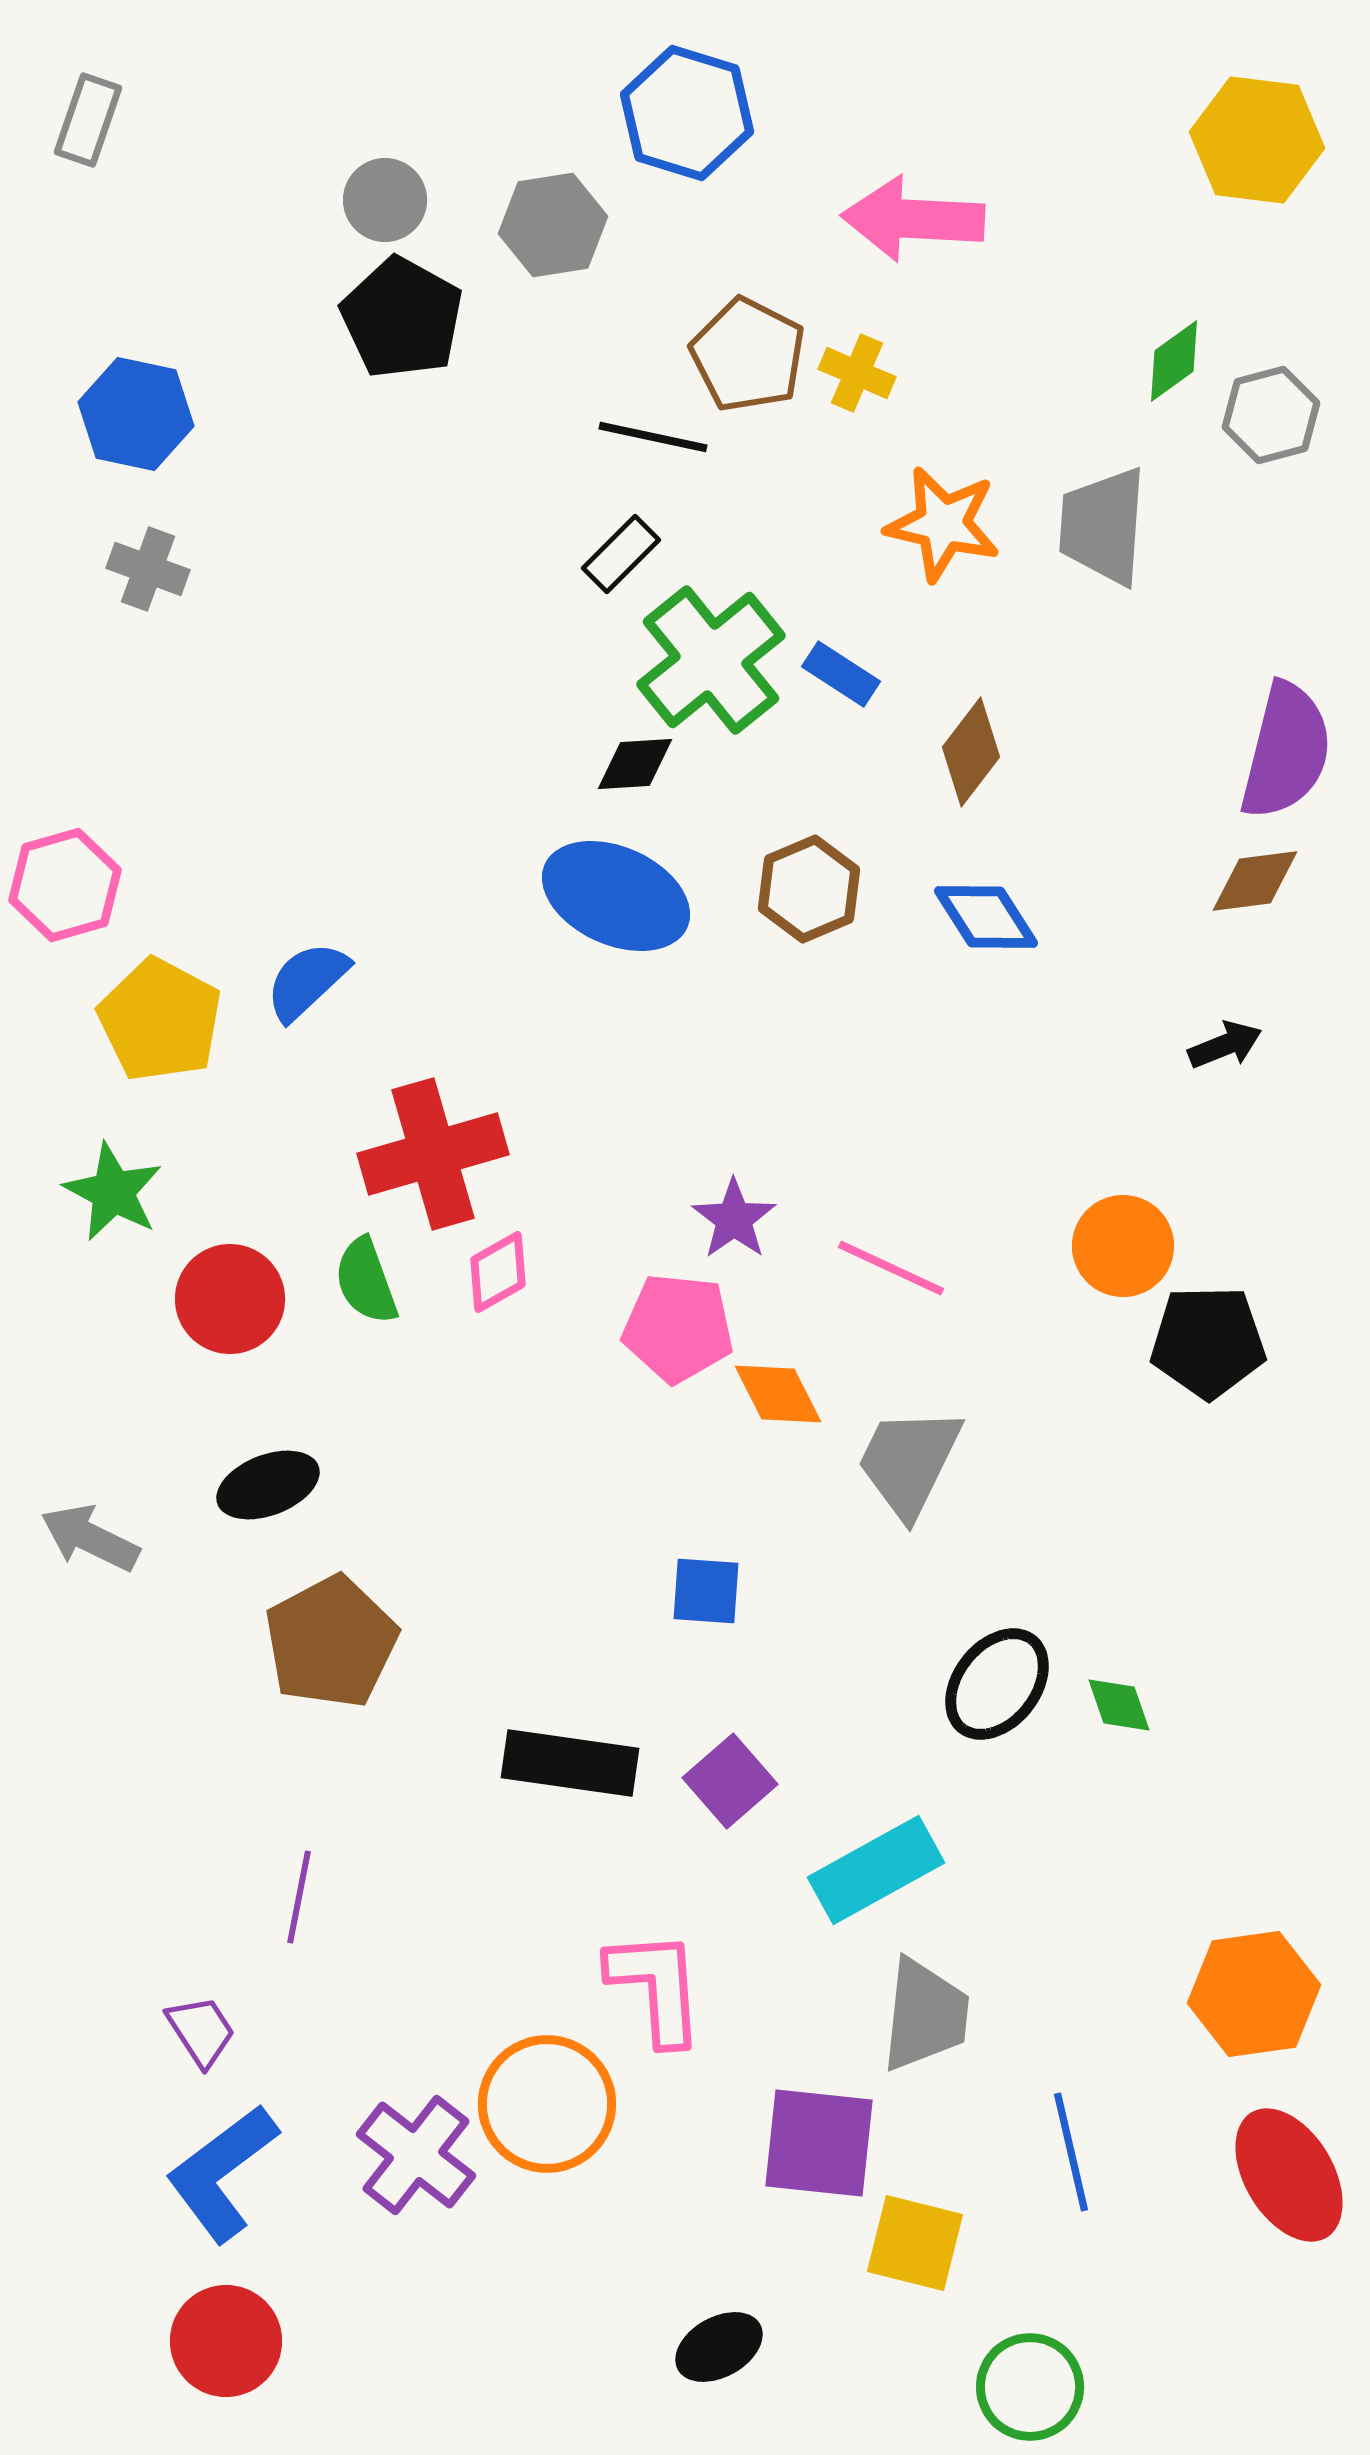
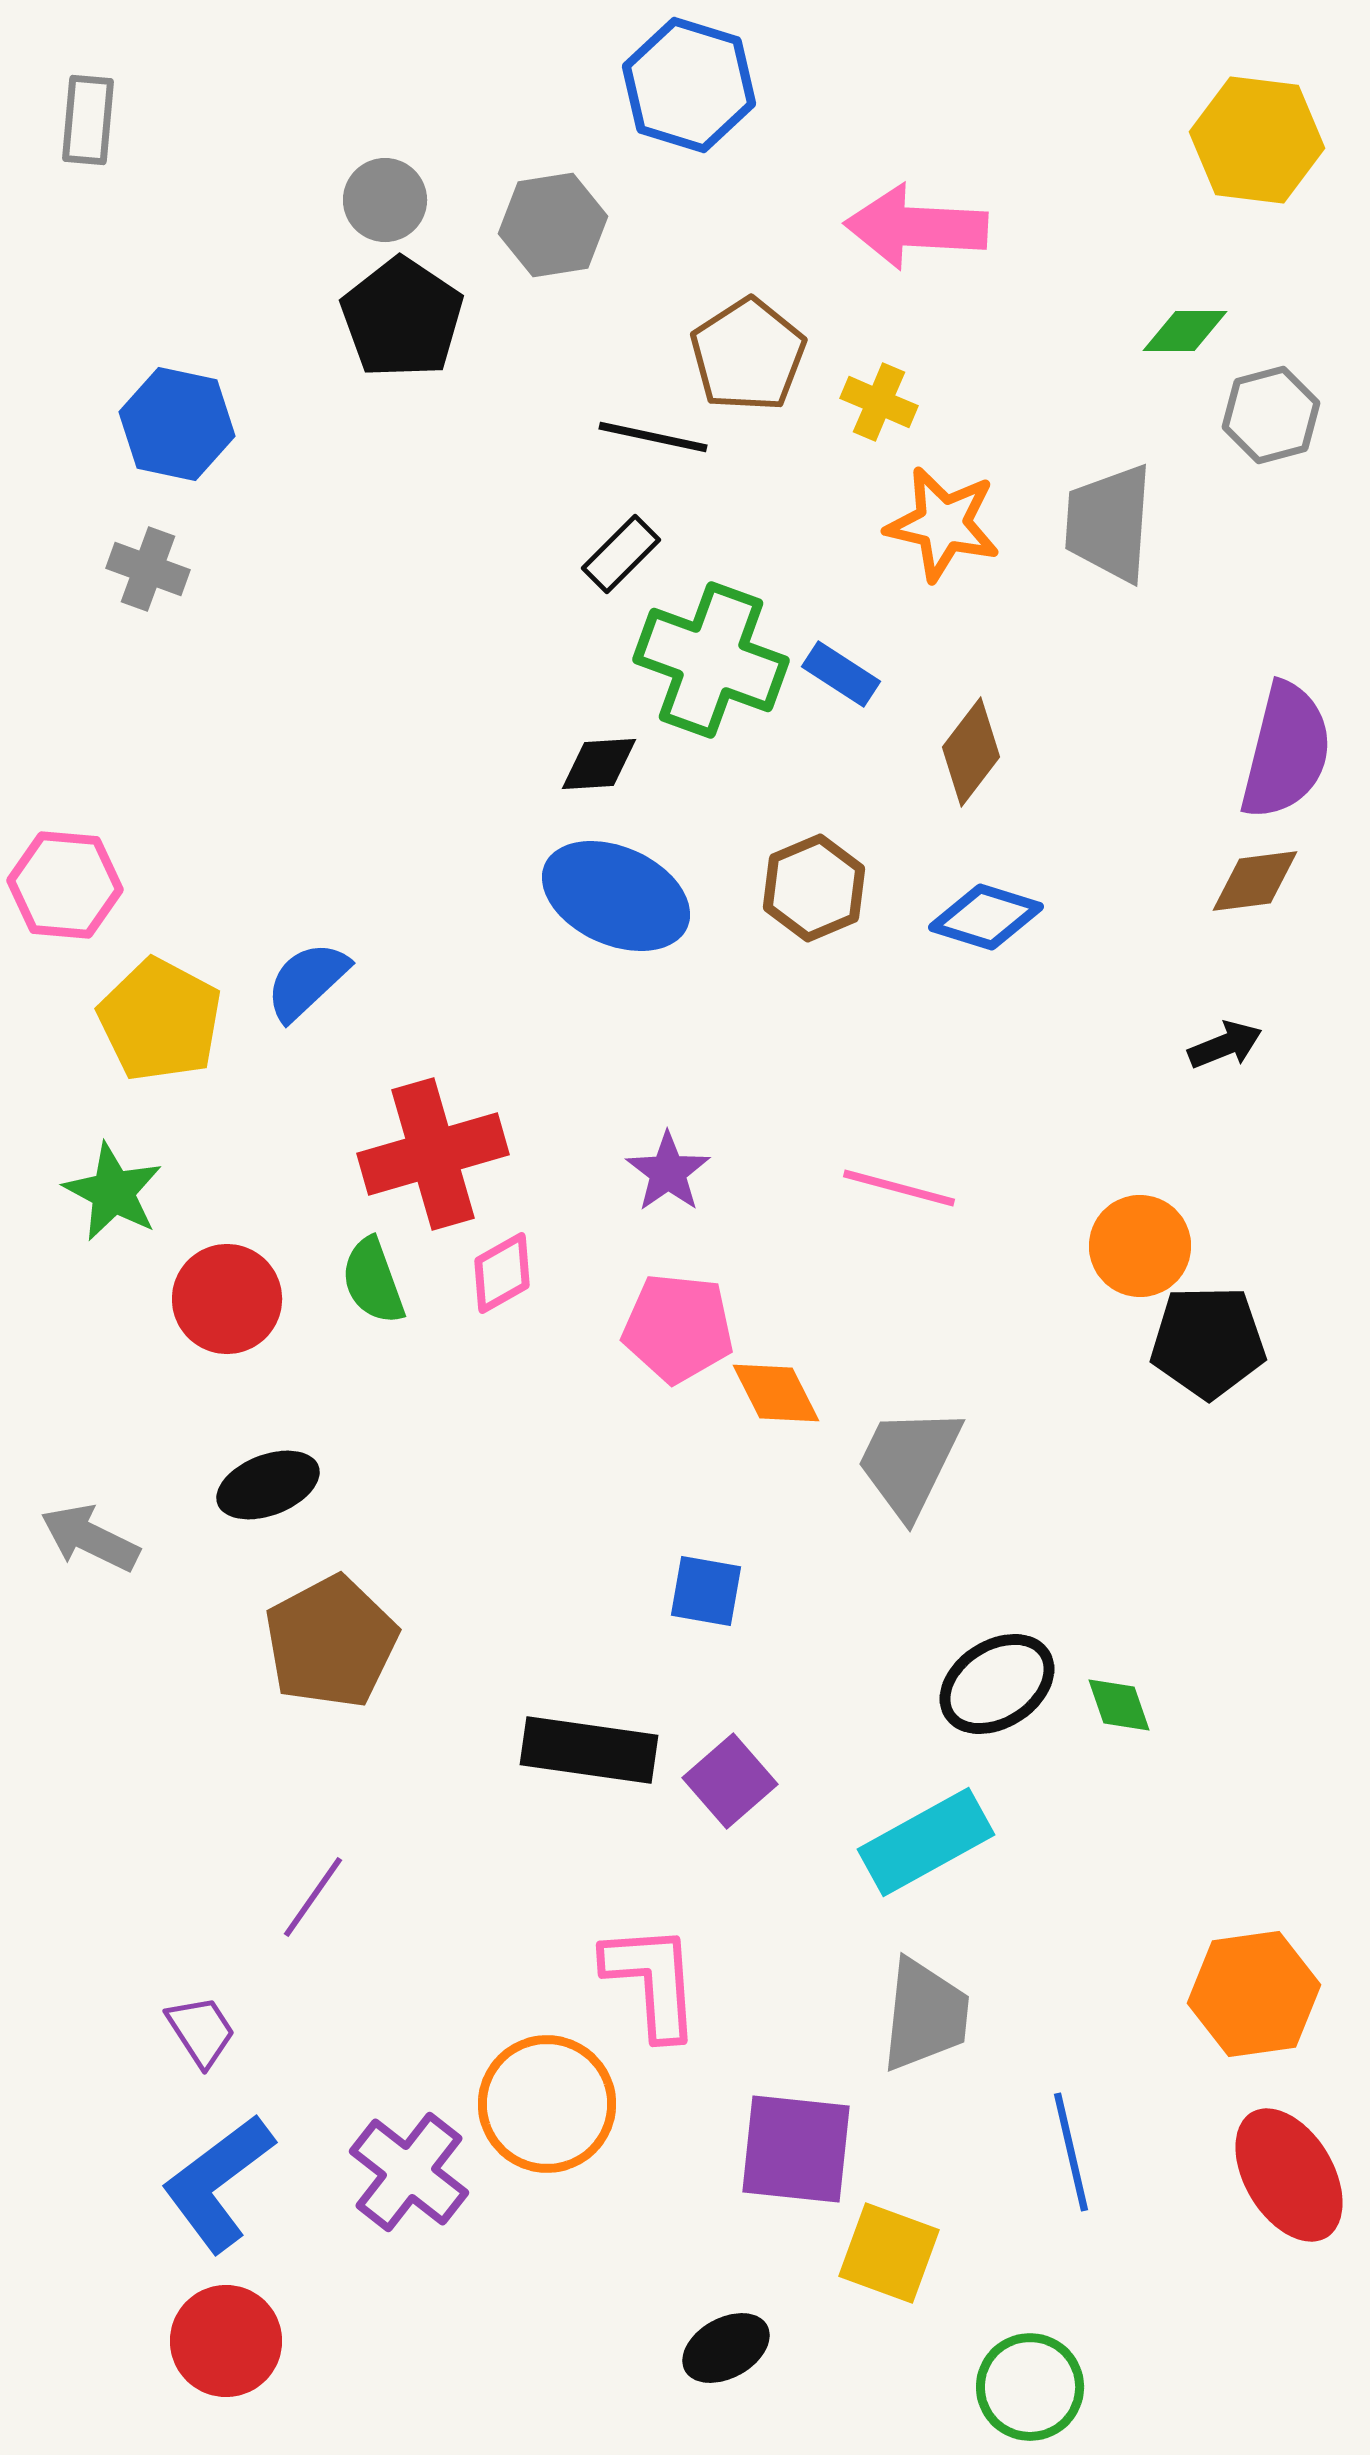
blue hexagon at (687, 113): moved 2 px right, 28 px up
gray rectangle at (88, 120): rotated 14 degrees counterclockwise
pink arrow at (913, 219): moved 3 px right, 8 px down
black pentagon at (402, 318): rotated 5 degrees clockwise
brown pentagon at (748, 355): rotated 12 degrees clockwise
green diamond at (1174, 361): moved 11 px right, 30 px up; rotated 36 degrees clockwise
yellow cross at (857, 373): moved 22 px right, 29 px down
blue hexagon at (136, 414): moved 41 px right, 10 px down
gray trapezoid at (1103, 526): moved 6 px right, 3 px up
green cross at (711, 660): rotated 31 degrees counterclockwise
black diamond at (635, 764): moved 36 px left
pink hexagon at (65, 885): rotated 21 degrees clockwise
brown hexagon at (809, 889): moved 5 px right, 1 px up
blue diamond at (986, 917): rotated 40 degrees counterclockwise
purple star at (734, 1219): moved 66 px left, 47 px up
orange circle at (1123, 1246): moved 17 px right
pink line at (891, 1268): moved 8 px right, 80 px up; rotated 10 degrees counterclockwise
pink diamond at (498, 1272): moved 4 px right, 1 px down
green semicircle at (366, 1281): moved 7 px right
red circle at (230, 1299): moved 3 px left
orange diamond at (778, 1394): moved 2 px left, 1 px up
blue square at (706, 1591): rotated 6 degrees clockwise
black ellipse at (997, 1684): rotated 19 degrees clockwise
black rectangle at (570, 1763): moved 19 px right, 13 px up
cyan rectangle at (876, 1870): moved 50 px right, 28 px up
purple line at (299, 1897): moved 14 px right; rotated 24 degrees clockwise
pink L-shape at (656, 1987): moved 4 px left, 6 px up
purple square at (819, 2143): moved 23 px left, 6 px down
purple cross at (416, 2155): moved 7 px left, 17 px down
blue L-shape at (222, 2173): moved 4 px left, 10 px down
yellow square at (915, 2243): moved 26 px left, 10 px down; rotated 6 degrees clockwise
black ellipse at (719, 2347): moved 7 px right, 1 px down
